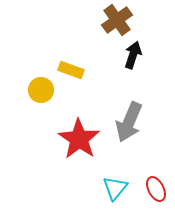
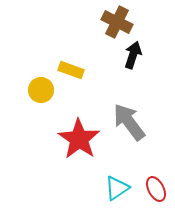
brown cross: moved 2 px down; rotated 28 degrees counterclockwise
gray arrow: rotated 120 degrees clockwise
cyan triangle: moved 2 px right; rotated 16 degrees clockwise
